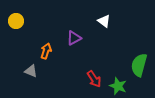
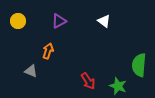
yellow circle: moved 2 px right
purple triangle: moved 15 px left, 17 px up
orange arrow: moved 2 px right
green semicircle: rotated 10 degrees counterclockwise
red arrow: moved 6 px left, 2 px down
